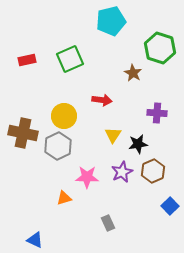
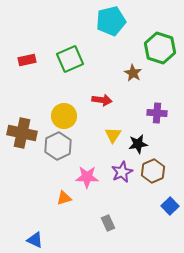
brown cross: moved 1 px left
